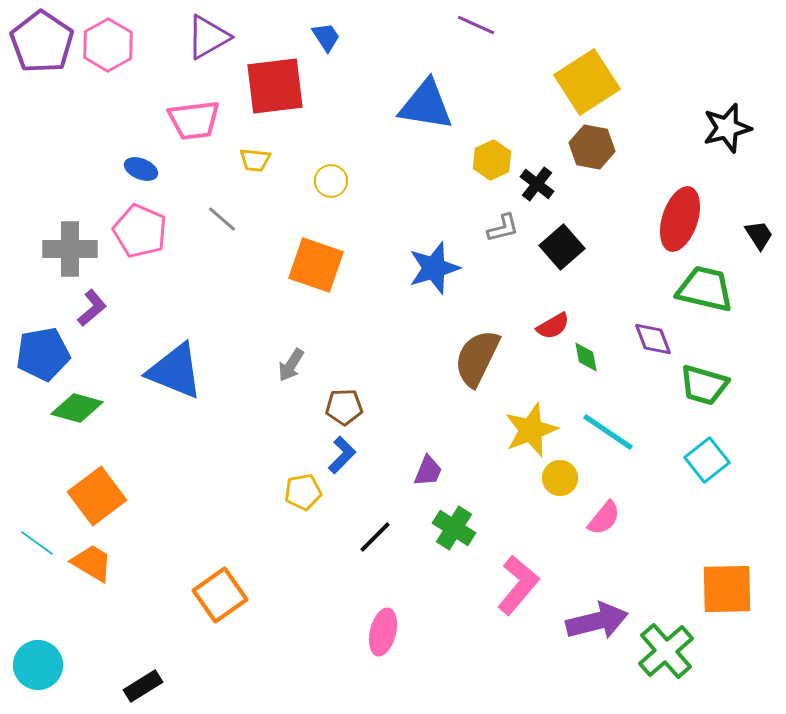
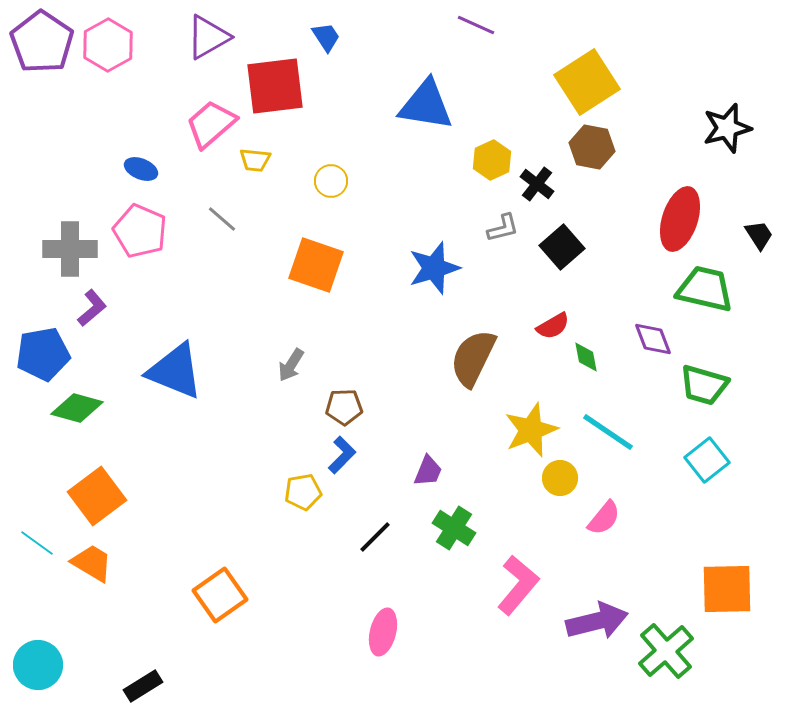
pink trapezoid at (194, 120): moved 17 px right, 4 px down; rotated 146 degrees clockwise
brown semicircle at (477, 358): moved 4 px left
